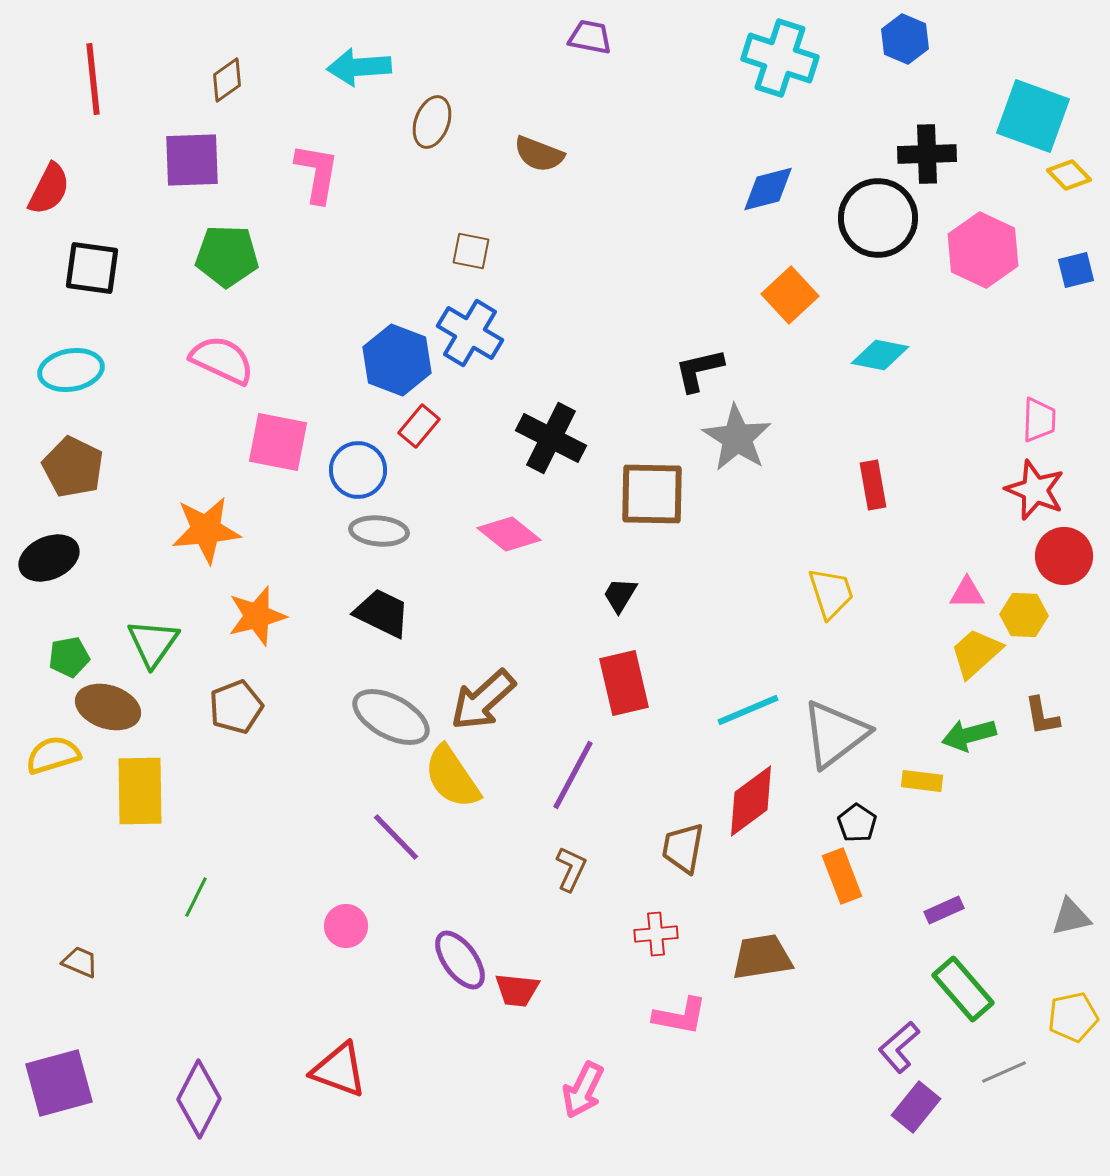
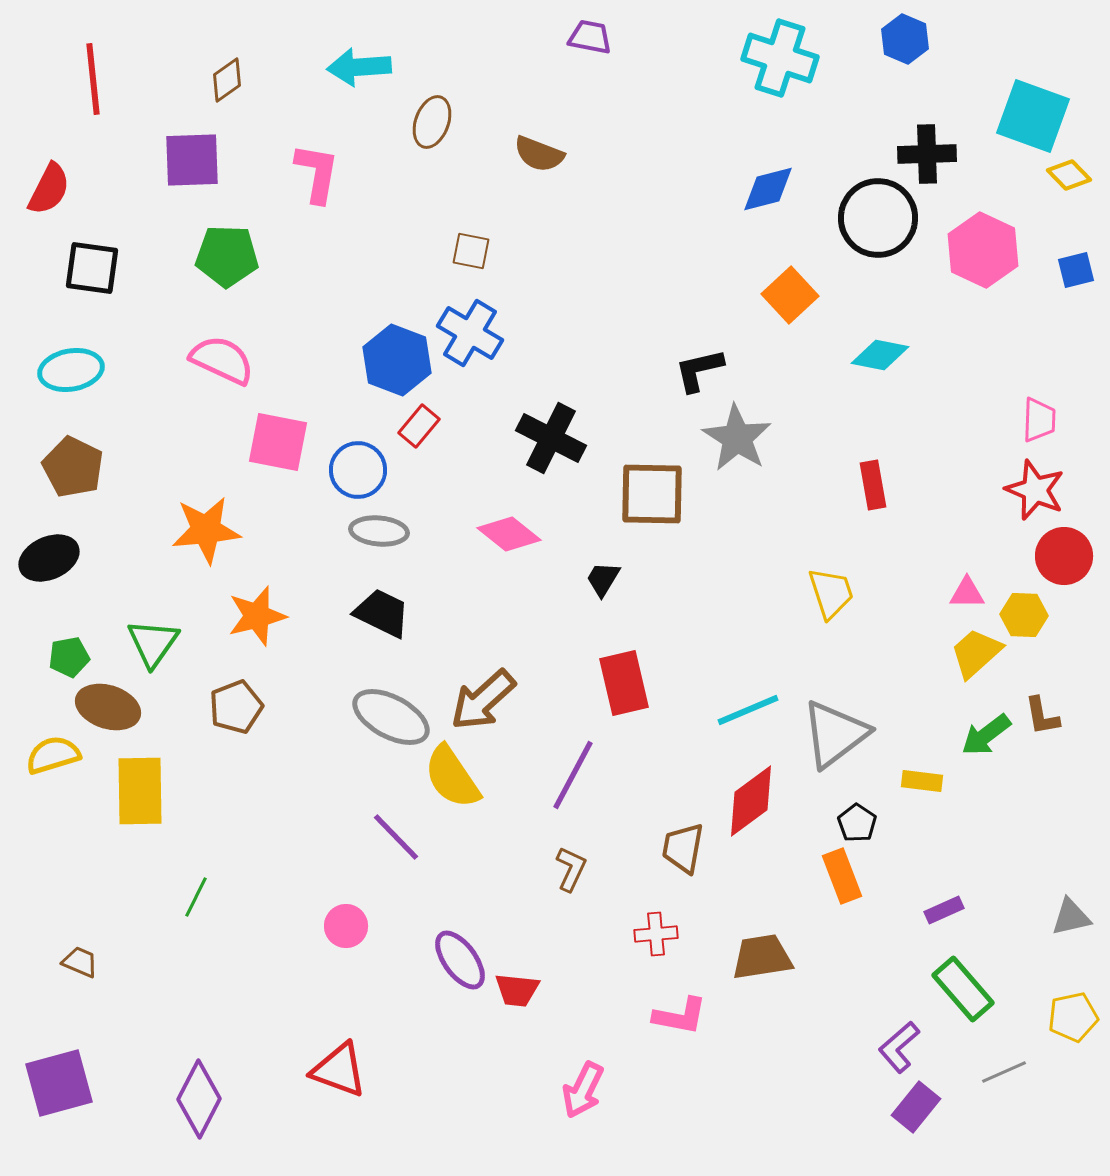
black trapezoid at (620, 595): moved 17 px left, 16 px up
green arrow at (969, 735): moved 17 px right; rotated 22 degrees counterclockwise
